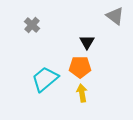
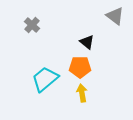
black triangle: rotated 21 degrees counterclockwise
